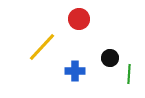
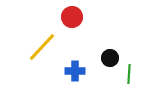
red circle: moved 7 px left, 2 px up
